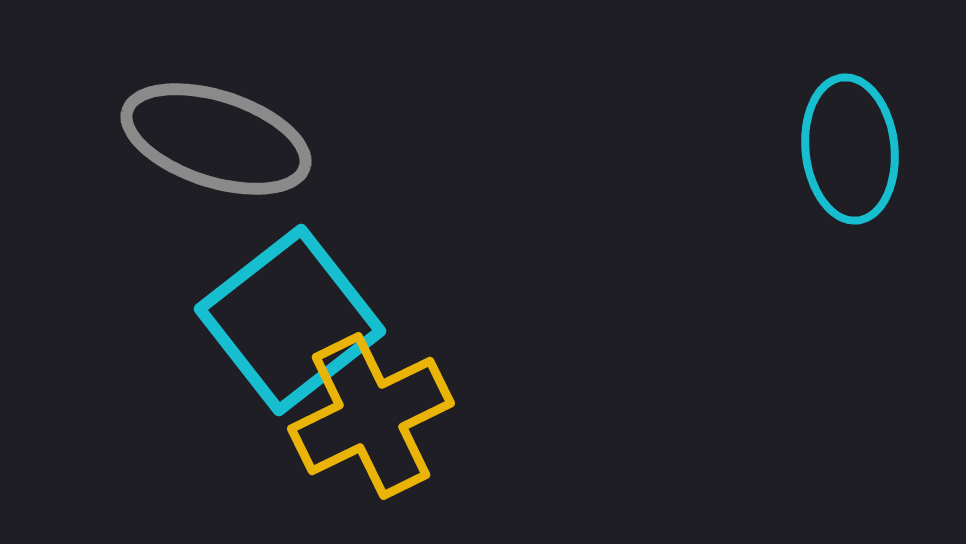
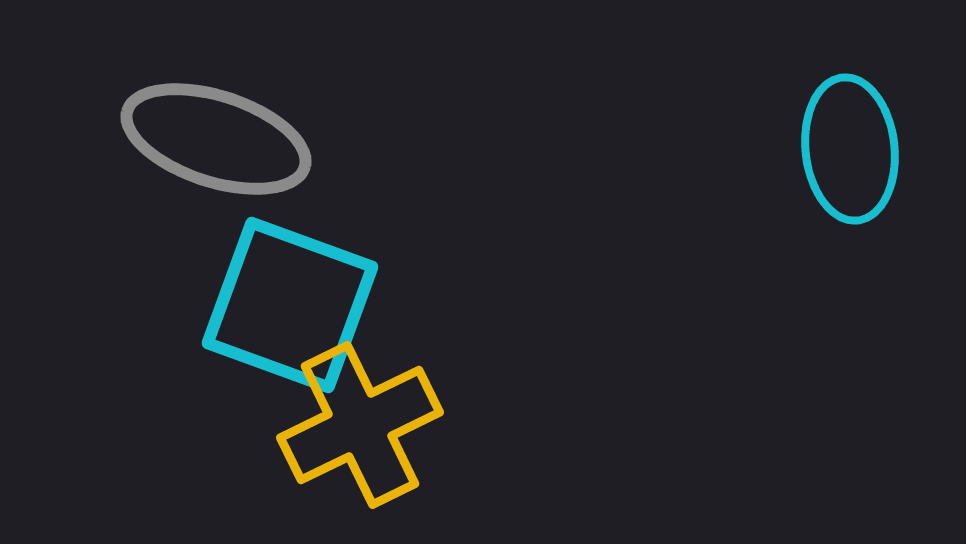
cyan square: moved 15 px up; rotated 32 degrees counterclockwise
yellow cross: moved 11 px left, 9 px down
